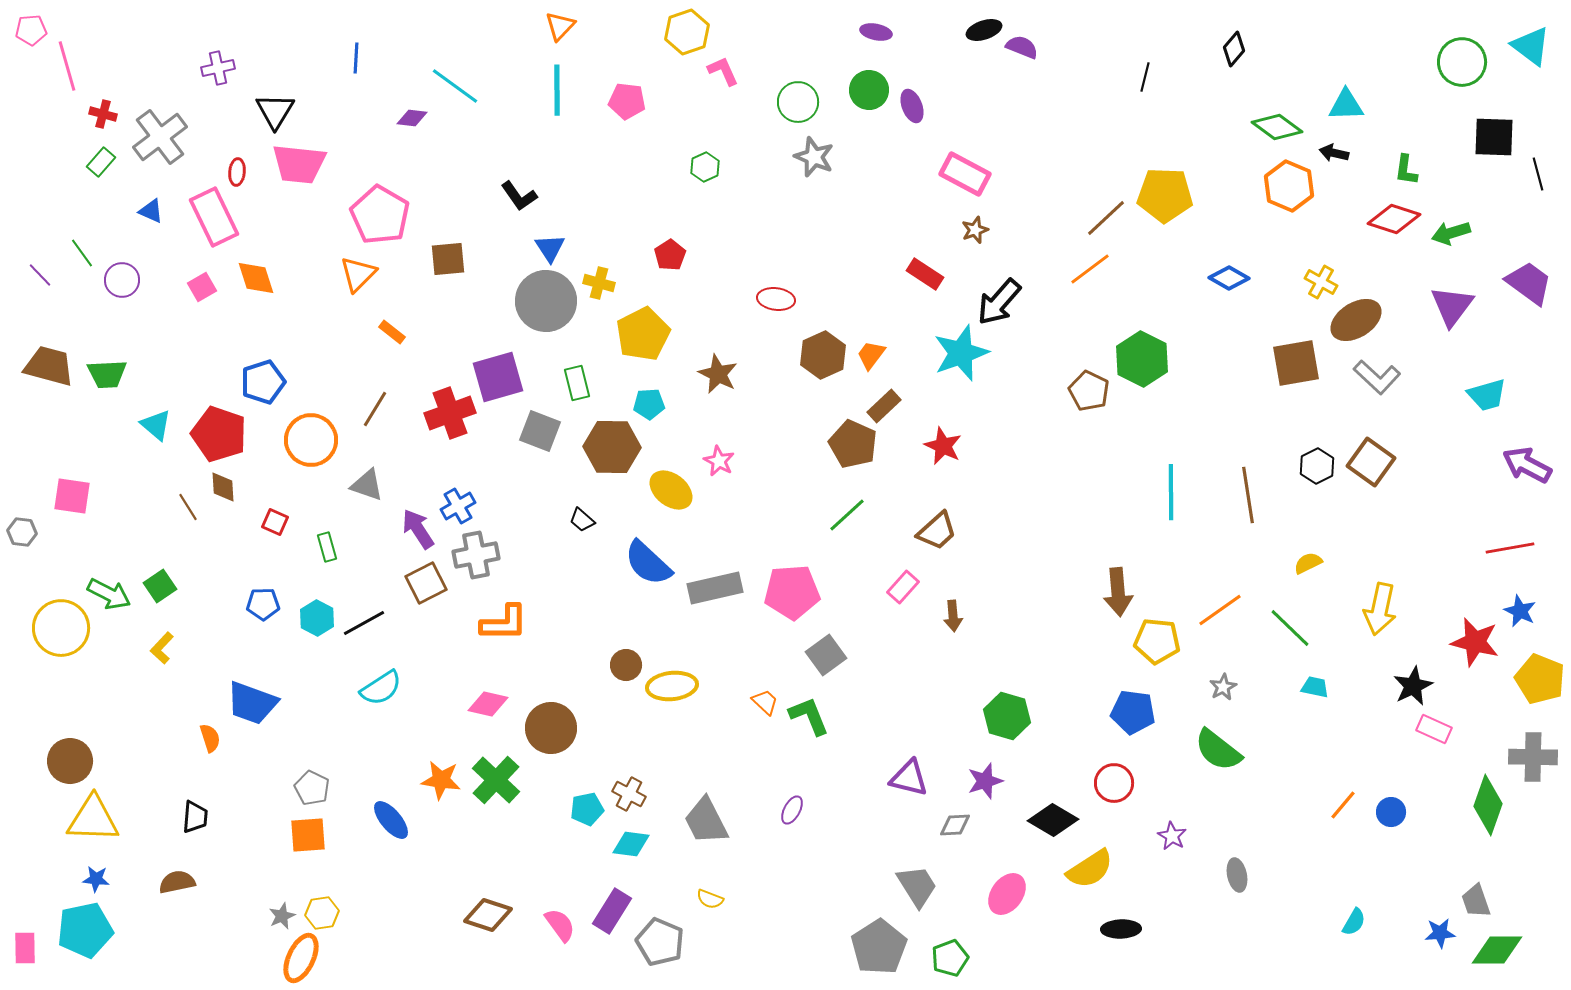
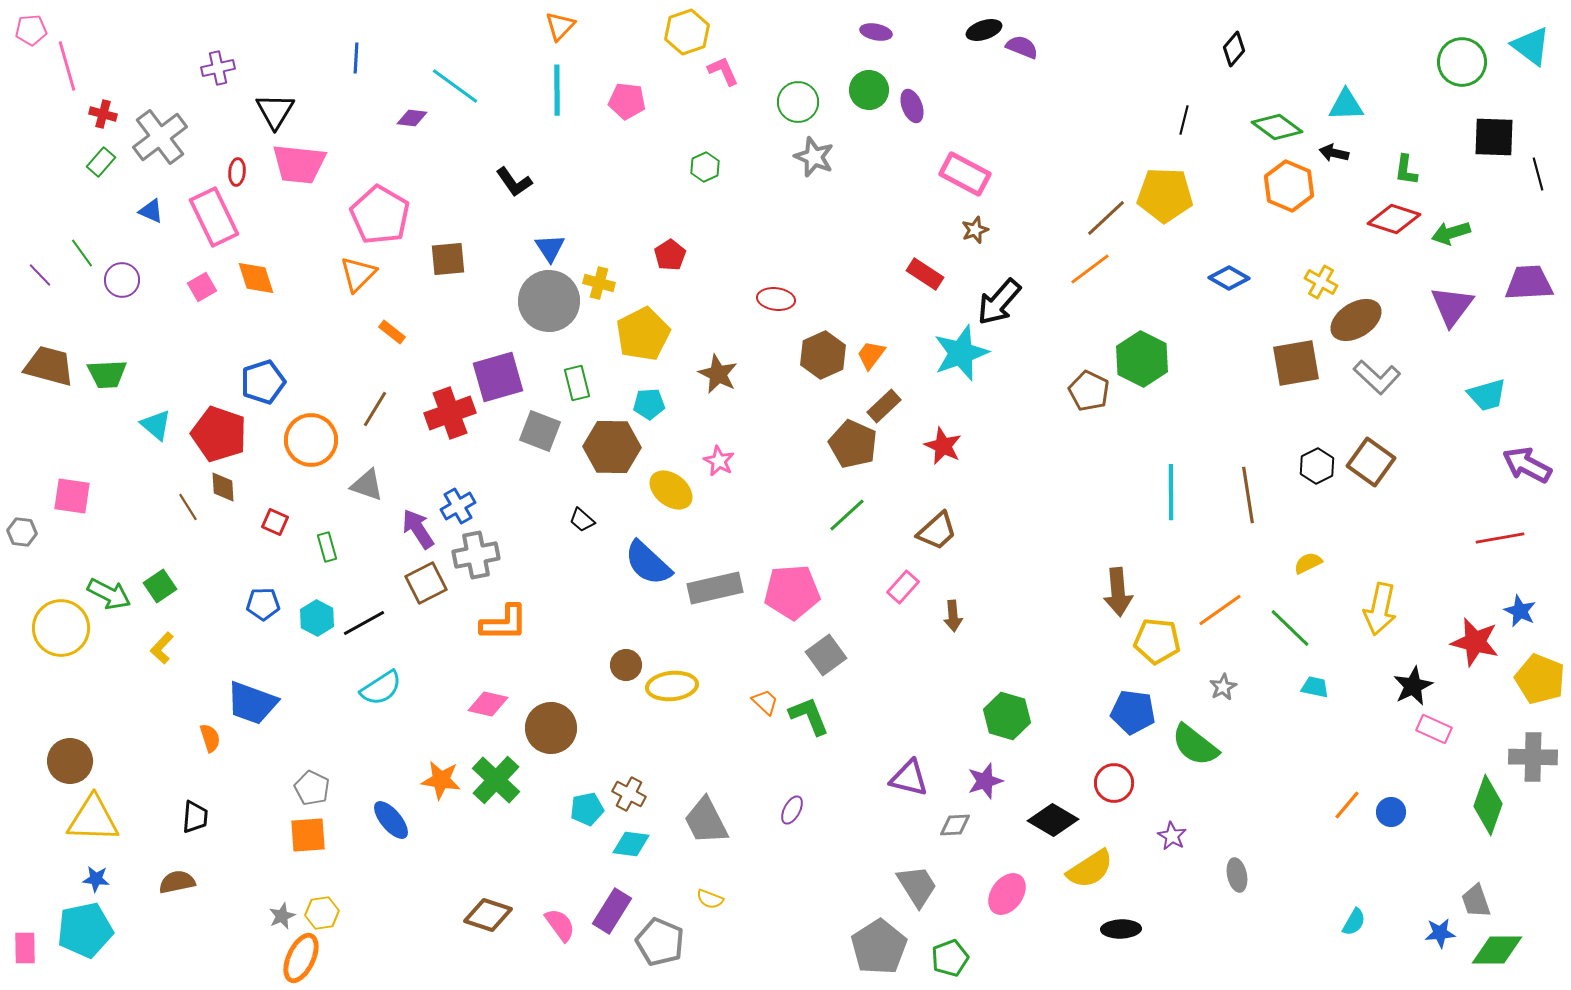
black line at (1145, 77): moved 39 px right, 43 px down
black L-shape at (519, 196): moved 5 px left, 14 px up
purple trapezoid at (1529, 283): rotated 39 degrees counterclockwise
gray circle at (546, 301): moved 3 px right
red line at (1510, 548): moved 10 px left, 10 px up
green semicircle at (1218, 750): moved 23 px left, 5 px up
orange line at (1343, 805): moved 4 px right
